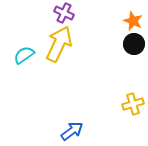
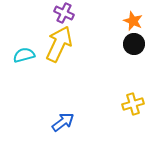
cyan semicircle: rotated 20 degrees clockwise
blue arrow: moved 9 px left, 9 px up
